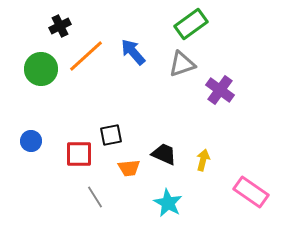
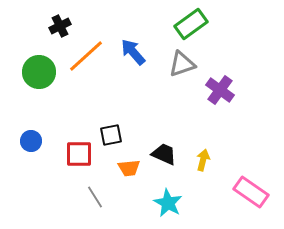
green circle: moved 2 px left, 3 px down
